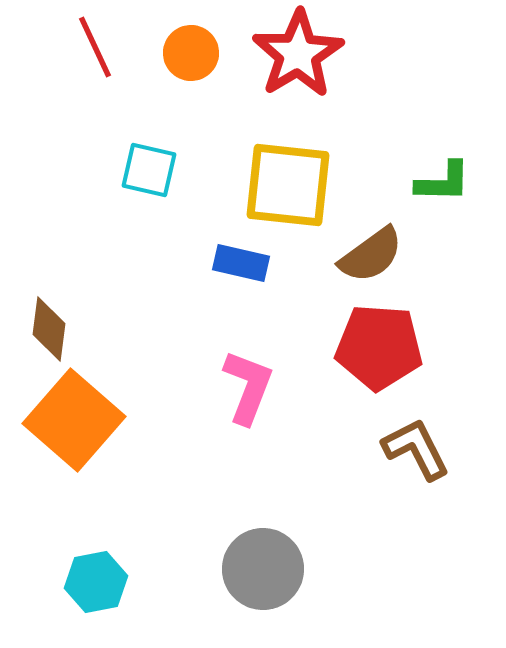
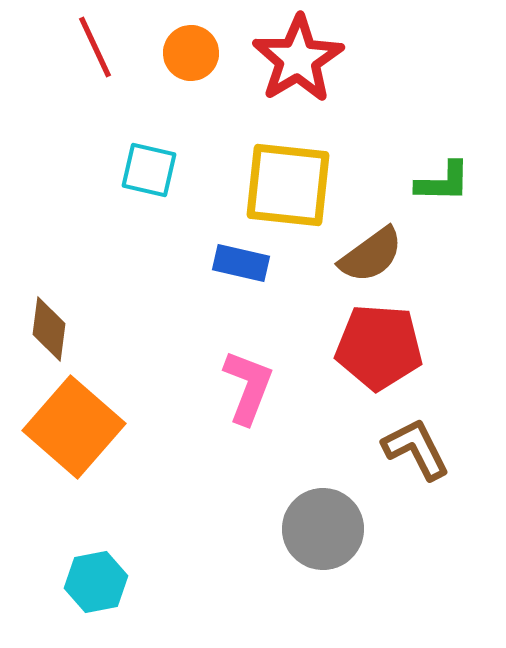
red star: moved 5 px down
orange square: moved 7 px down
gray circle: moved 60 px right, 40 px up
